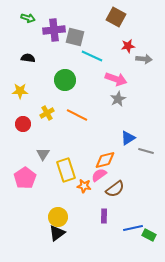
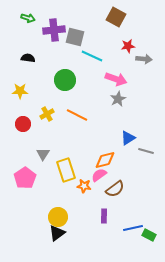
yellow cross: moved 1 px down
